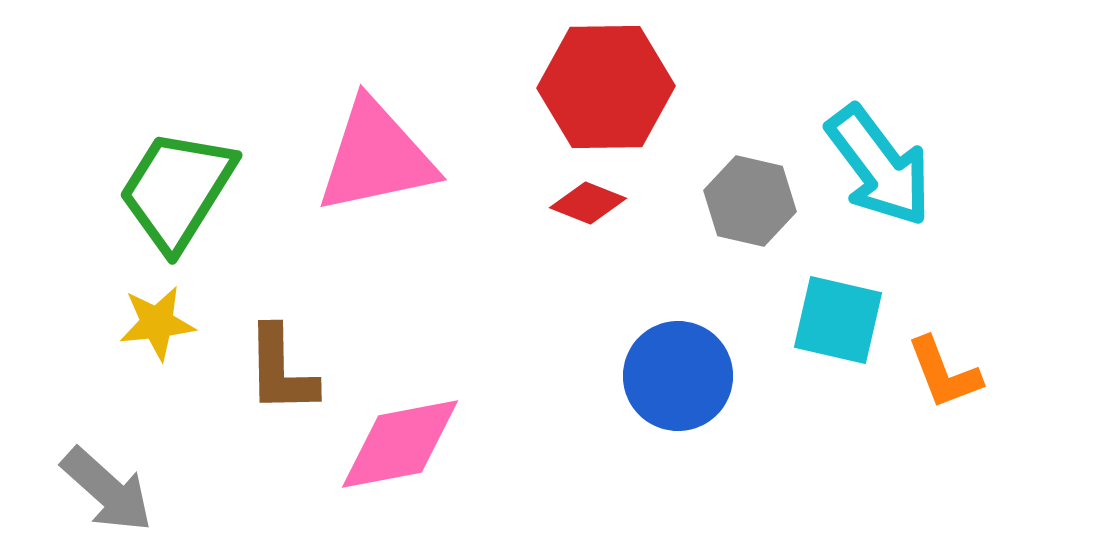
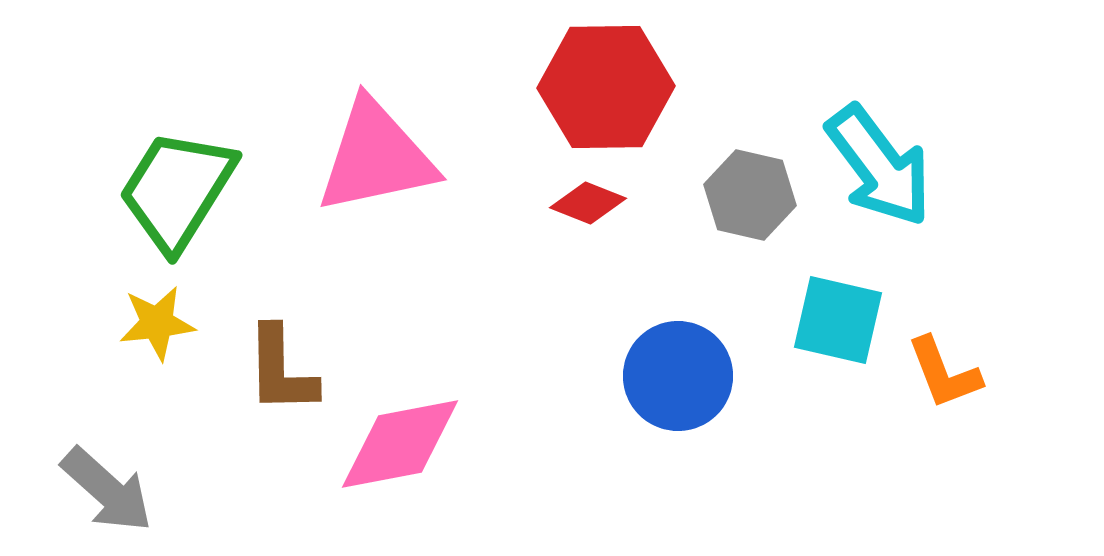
gray hexagon: moved 6 px up
